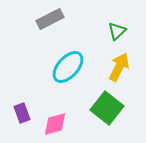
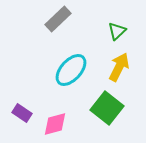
gray rectangle: moved 8 px right; rotated 16 degrees counterclockwise
cyan ellipse: moved 3 px right, 3 px down
purple rectangle: rotated 36 degrees counterclockwise
